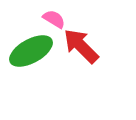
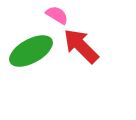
pink semicircle: moved 3 px right, 4 px up
